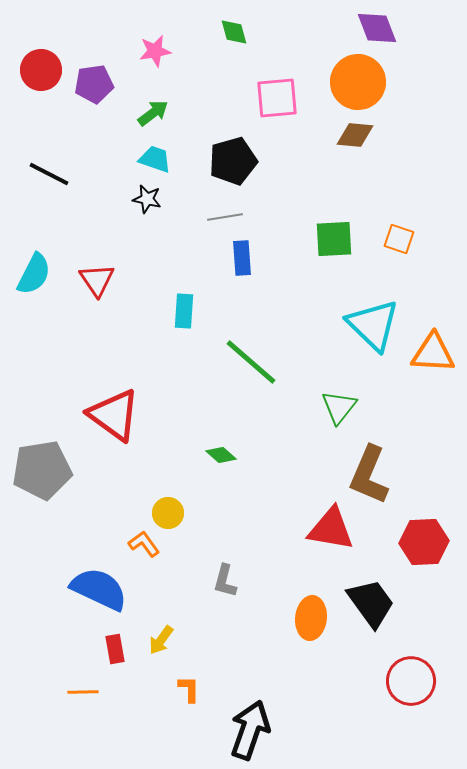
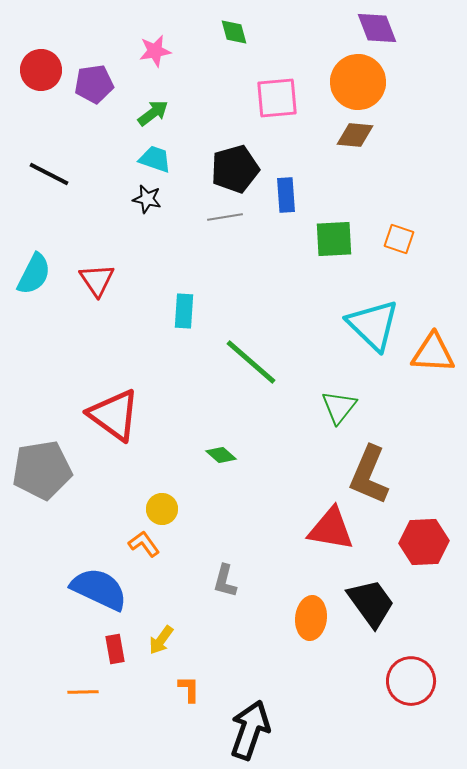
black pentagon at (233, 161): moved 2 px right, 8 px down
blue rectangle at (242, 258): moved 44 px right, 63 px up
yellow circle at (168, 513): moved 6 px left, 4 px up
